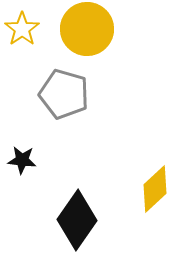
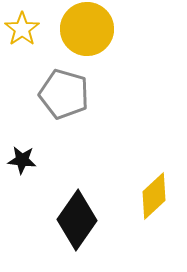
yellow diamond: moved 1 px left, 7 px down
